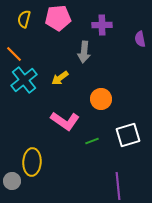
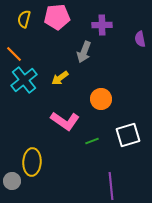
pink pentagon: moved 1 px left, 1 px up
gray arrow: rotated 15 degrees clockwise
purple line: moved 7 px left
